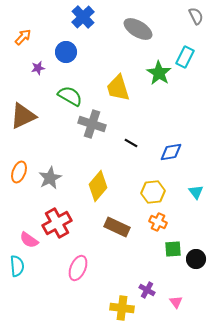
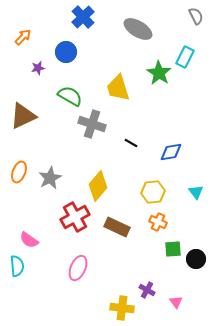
red cross: moved 18 px right, 6 px up
